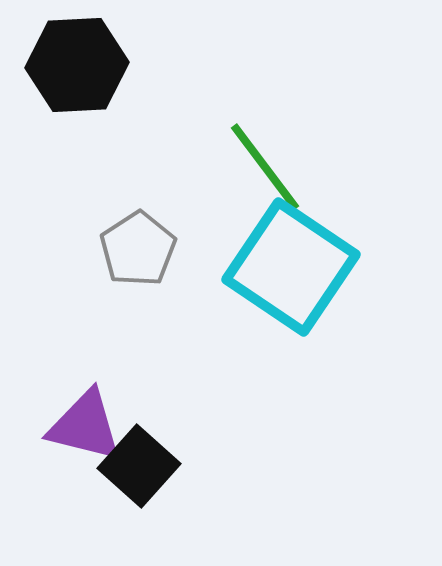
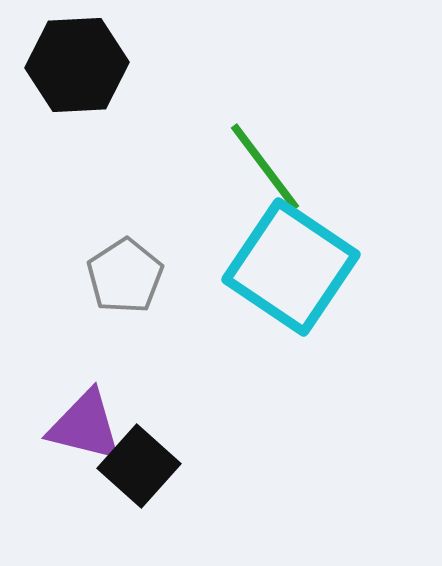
gray pentagon: moved 13 px left, 27 px down
